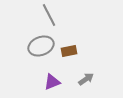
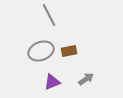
gray ellipse: moved 5 px down
